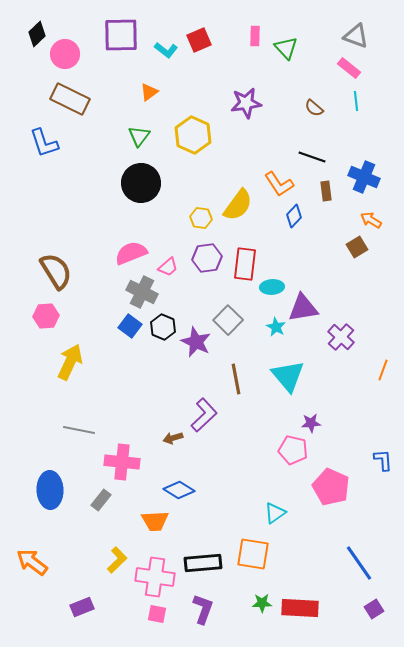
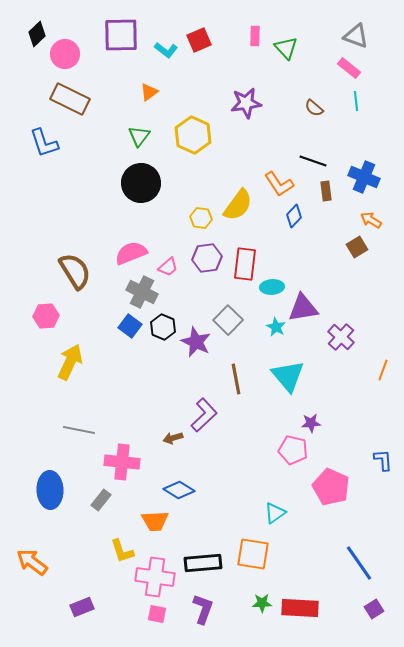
black line at (312, 157): moved 1 px right, 4 px down
brown semicircle at (56, 271): moved 19 px right
yellow L-shape at (117, 560): moved 5 px right, 9 px up; rotated 116 degrees clockwise
